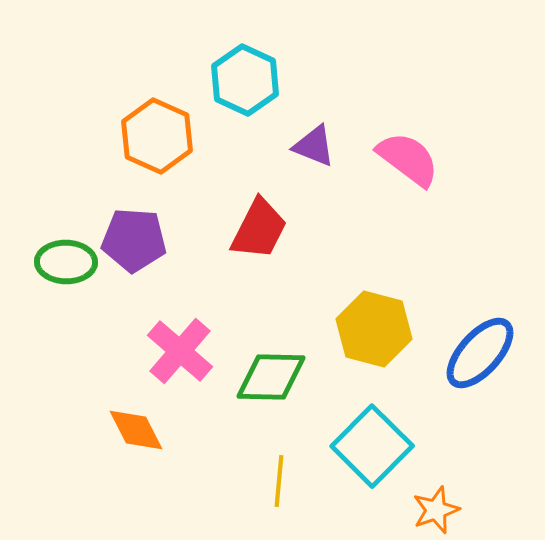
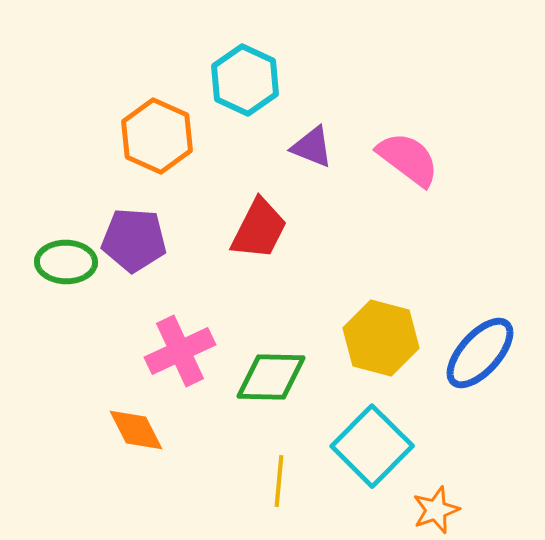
purple triangle: moved 2 px left, 1 px down
yellow hexagon: moved 7 px right, 9 px down
pink cross: rotated 24 degrees clockwise
